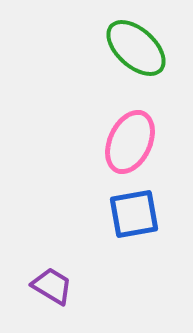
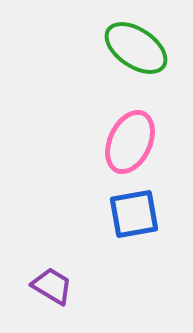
green ellipse: rotated 8 degrees counterclockwise
